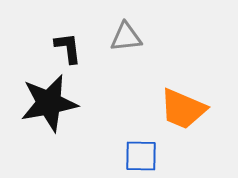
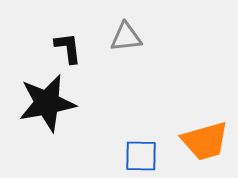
black star: moved 2 px left
orange trapezoid: moved 22 px right, 32 px down; rotated 39 degrees counterclockwise
